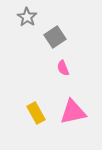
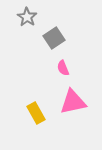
gray square: moved 1 px left, 1 px down
pink triangle: moved 10 px up
